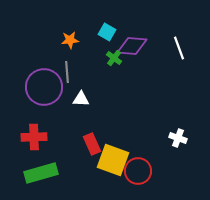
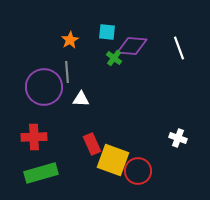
cyan square: rotated 24 degrees counterclockwise
orange star: rotated 24 degrees counterclockwise
